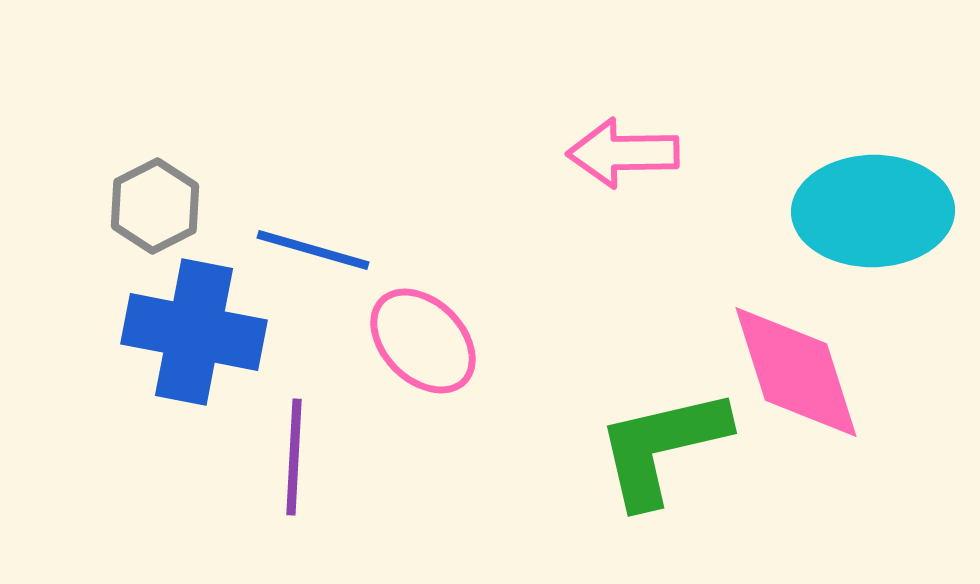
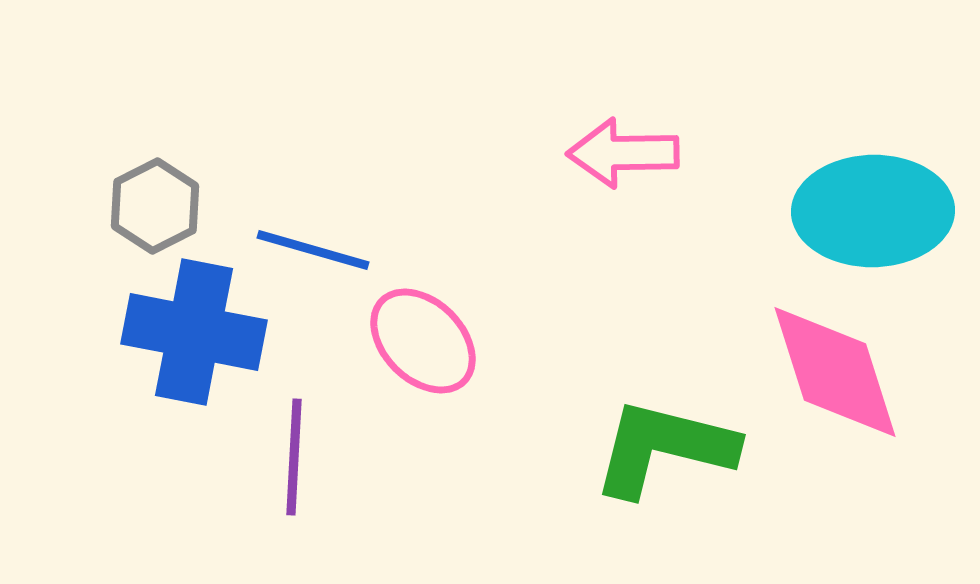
pink diamond: moved 39 px right
green L-shape: moved 2 px right, 1 px down; rotated 27 degrees clockwise
